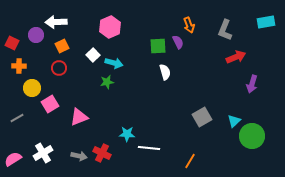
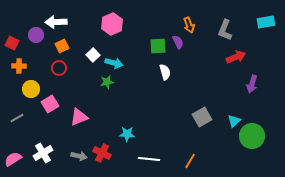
pink hexagon: moved 2 px right, 3 px up
yellow circle: moved 1 px left, 1 px down
white line: moved 11 px down
